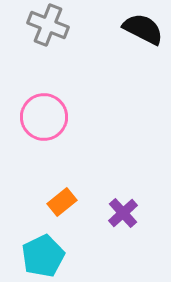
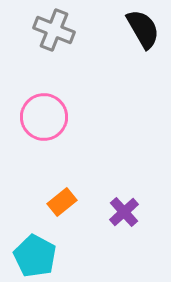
gray cross: moved 6 px right, 5 px down
black semicircle: rotated 33 degrees clockwise
purple cross: moved 1 px right, 1 px up
cyan pentagon: moved 8 px left; rotated 18 degrees counterclockwise
